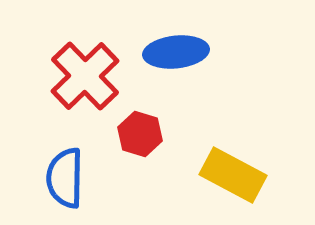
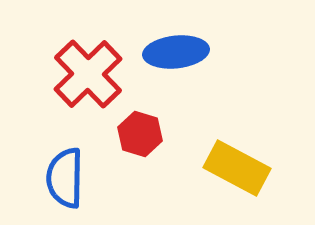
red cross: moved 3 px right, 2 px up
yellow rectangle: moved 4 px right, 7 px up
